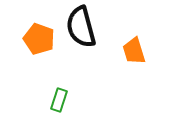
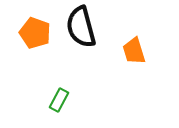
orange pentagon: moved 4 px left, 6 px up
green rectangle: rotated 10 degrees clockwise
